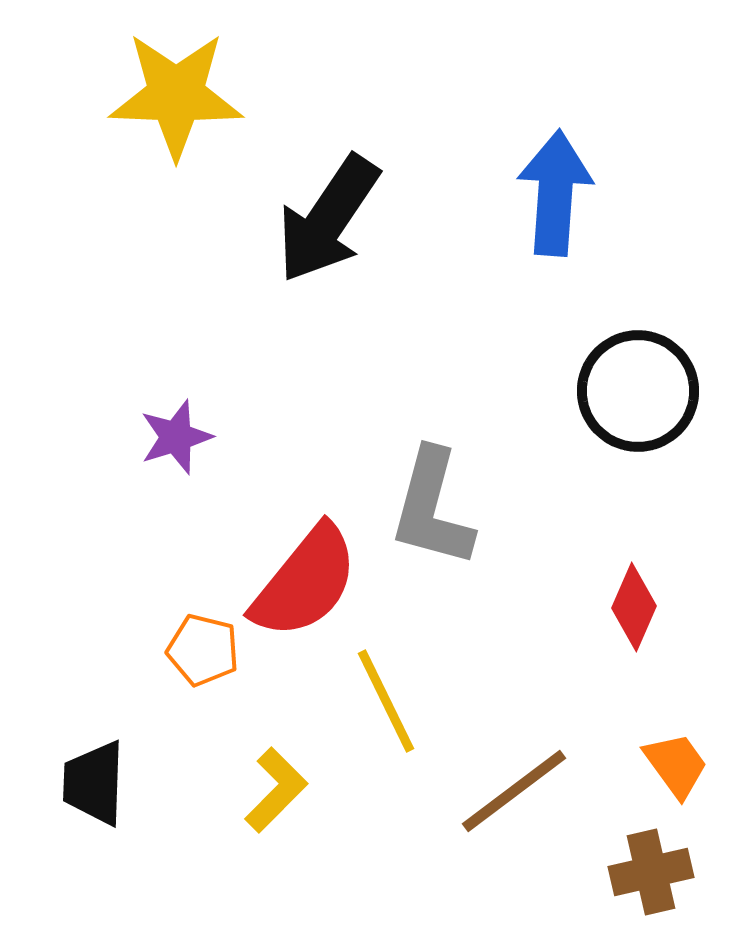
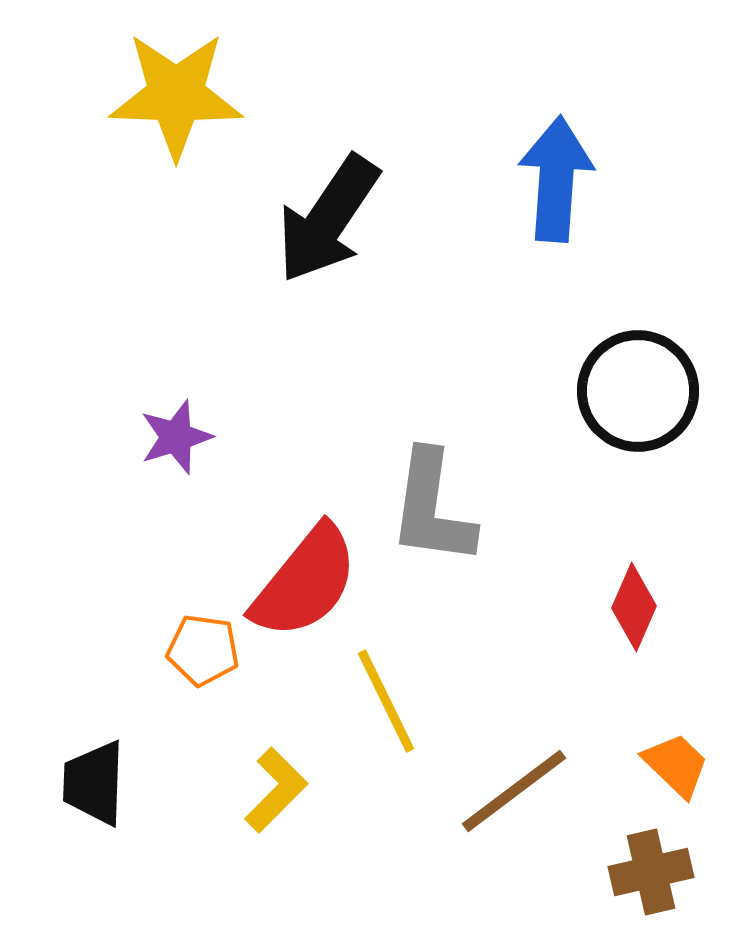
blue arrow: moved 1 px right, 14 px up
gray L-shape: rotated 7 degrees counterclockwise
orange pentagon: rotated 6 degrees counterclockwise
orange trapezoid: rotated 10 degrees counterclockwise
